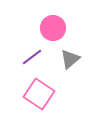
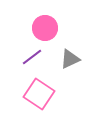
pink circle: moved 8 px left
gray triangle: rotated 15 degrees clockwise
